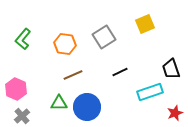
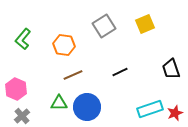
gray square: moved 11 px up
orange hexagon: moved 1 px left, 1 px down
cyan rectangle: moved 17 px down
